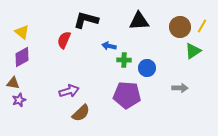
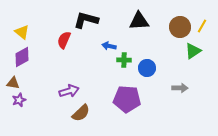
purple pentagon: moved 4 px down
